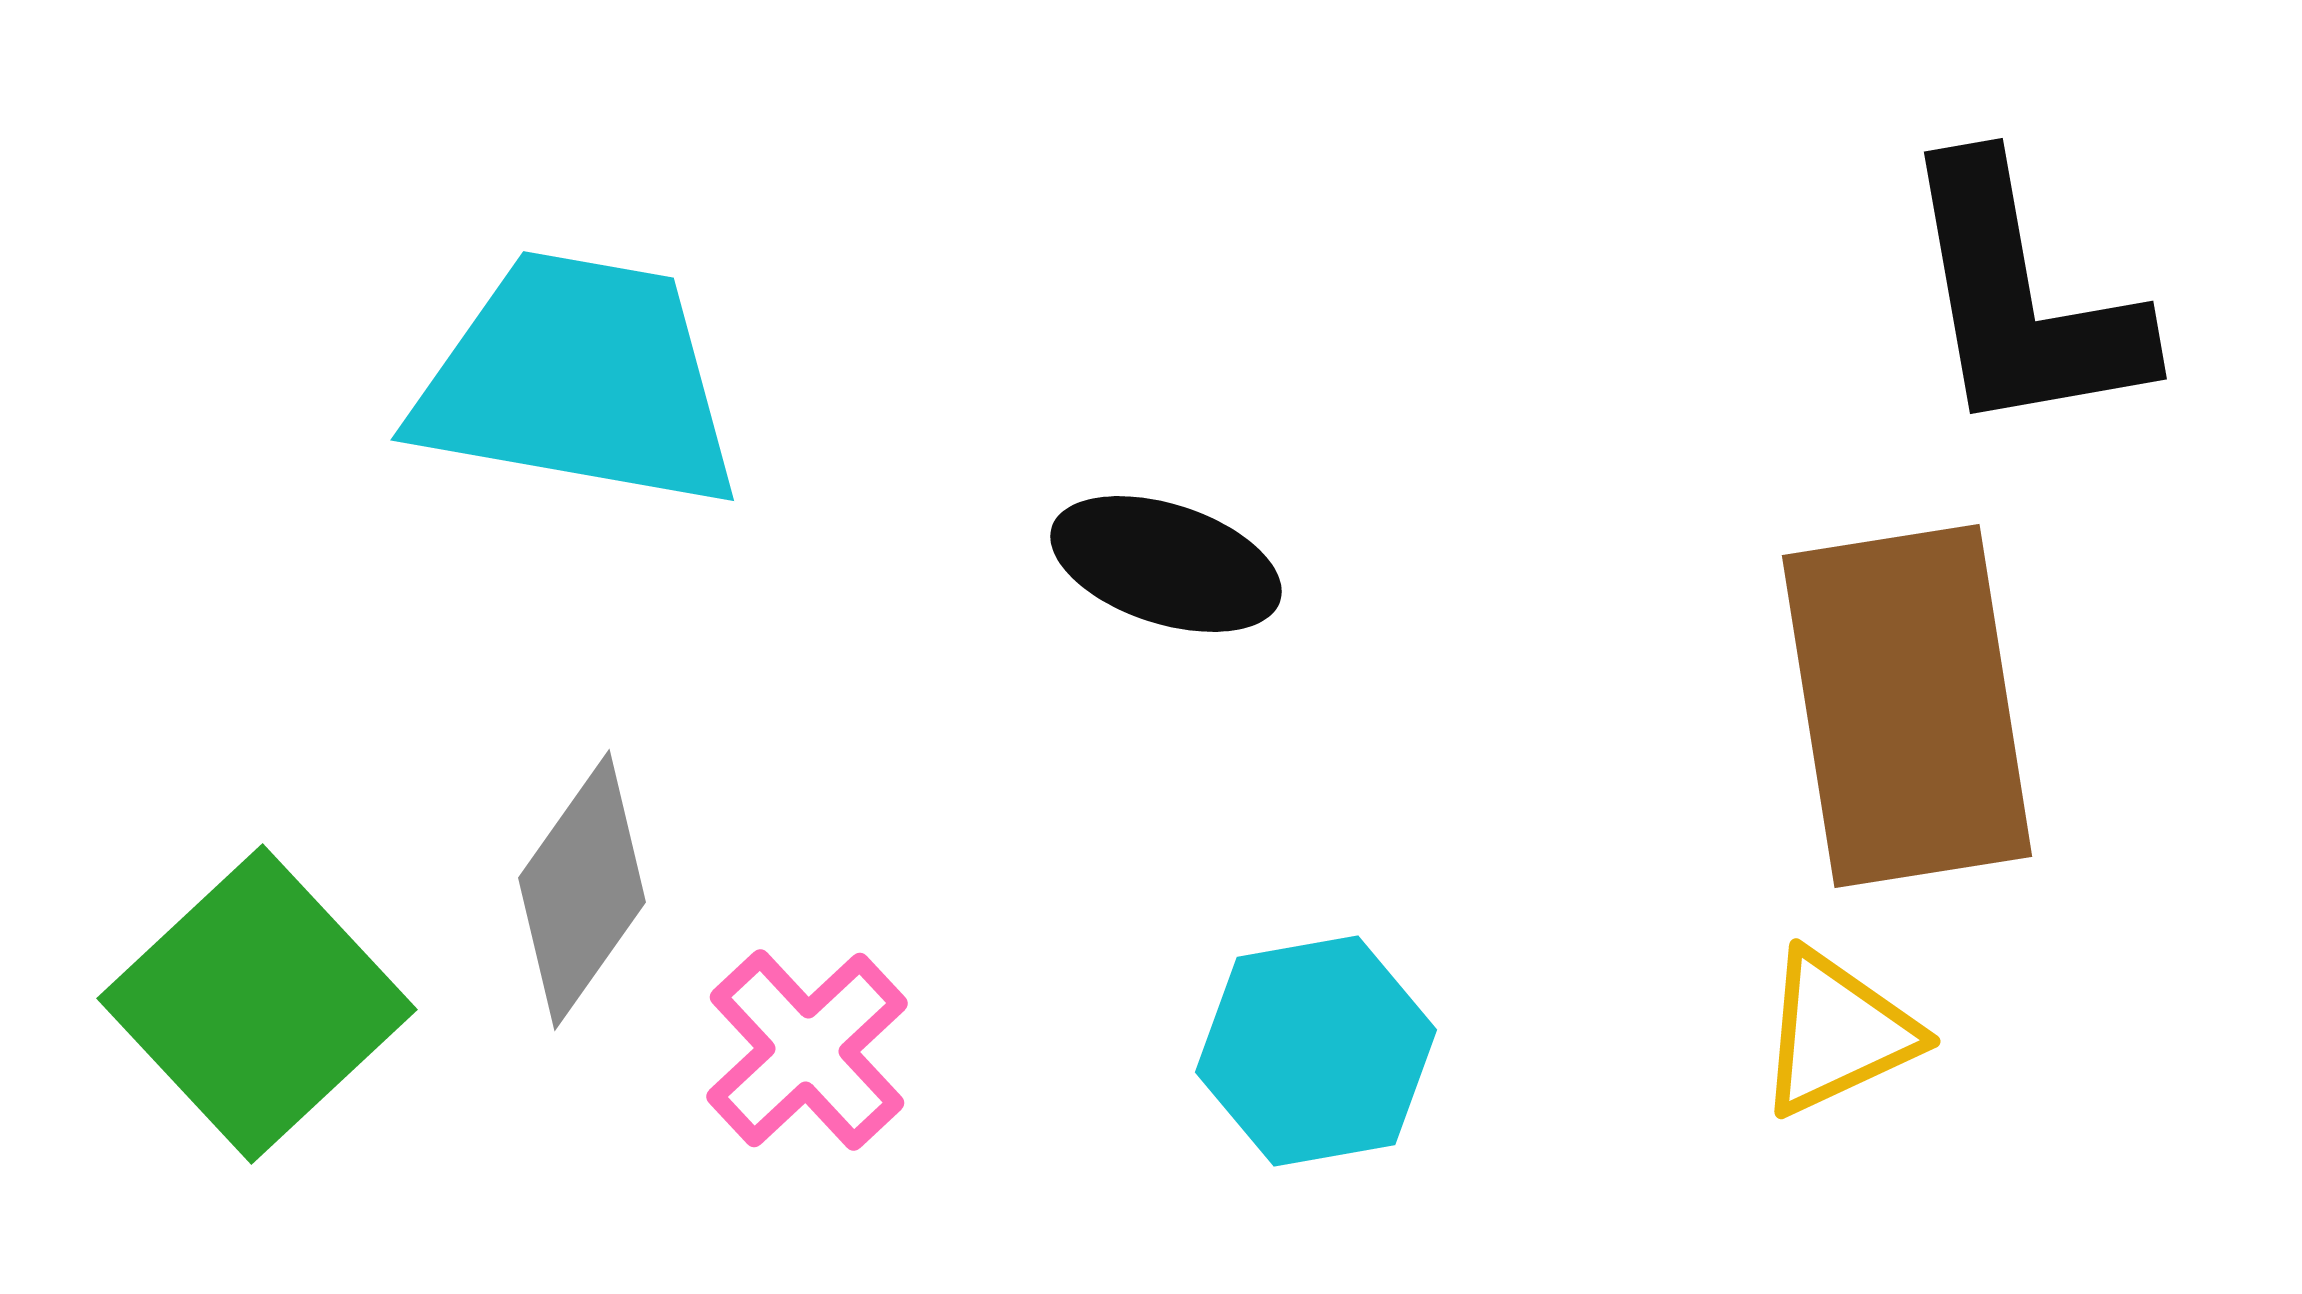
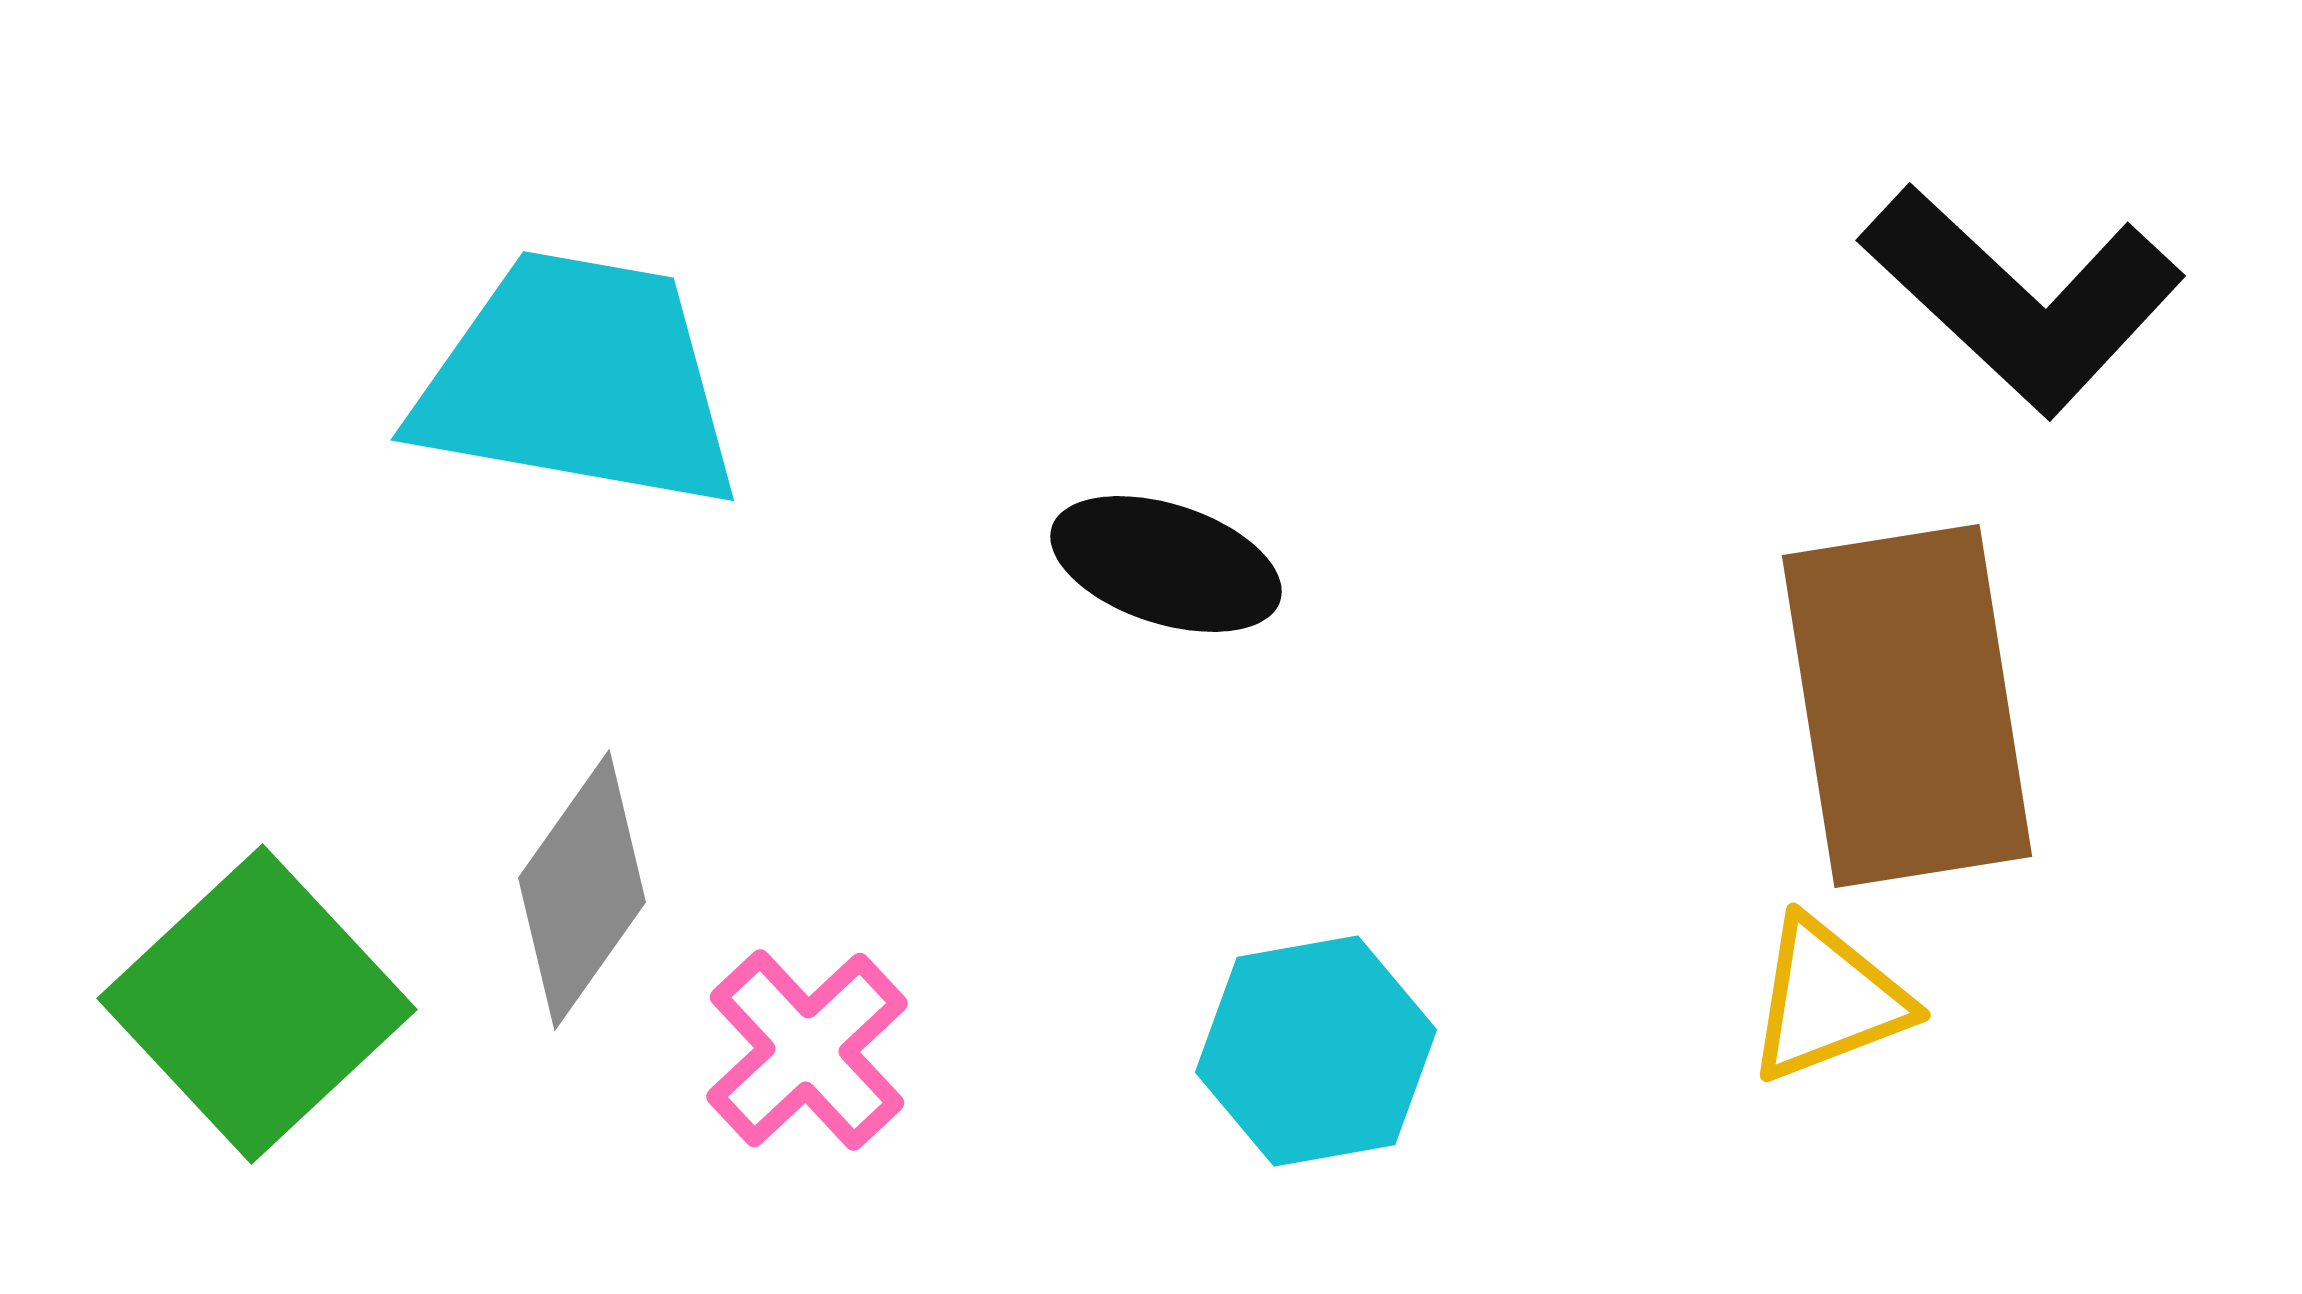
black L-shape: rotated 37 degrees counterclockwise
yellow triangle: moved 9 px left, 33 px up; rotated 4 degrees clockwise
